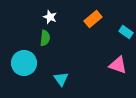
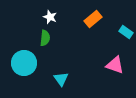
pink triangle: moved 3 px left
